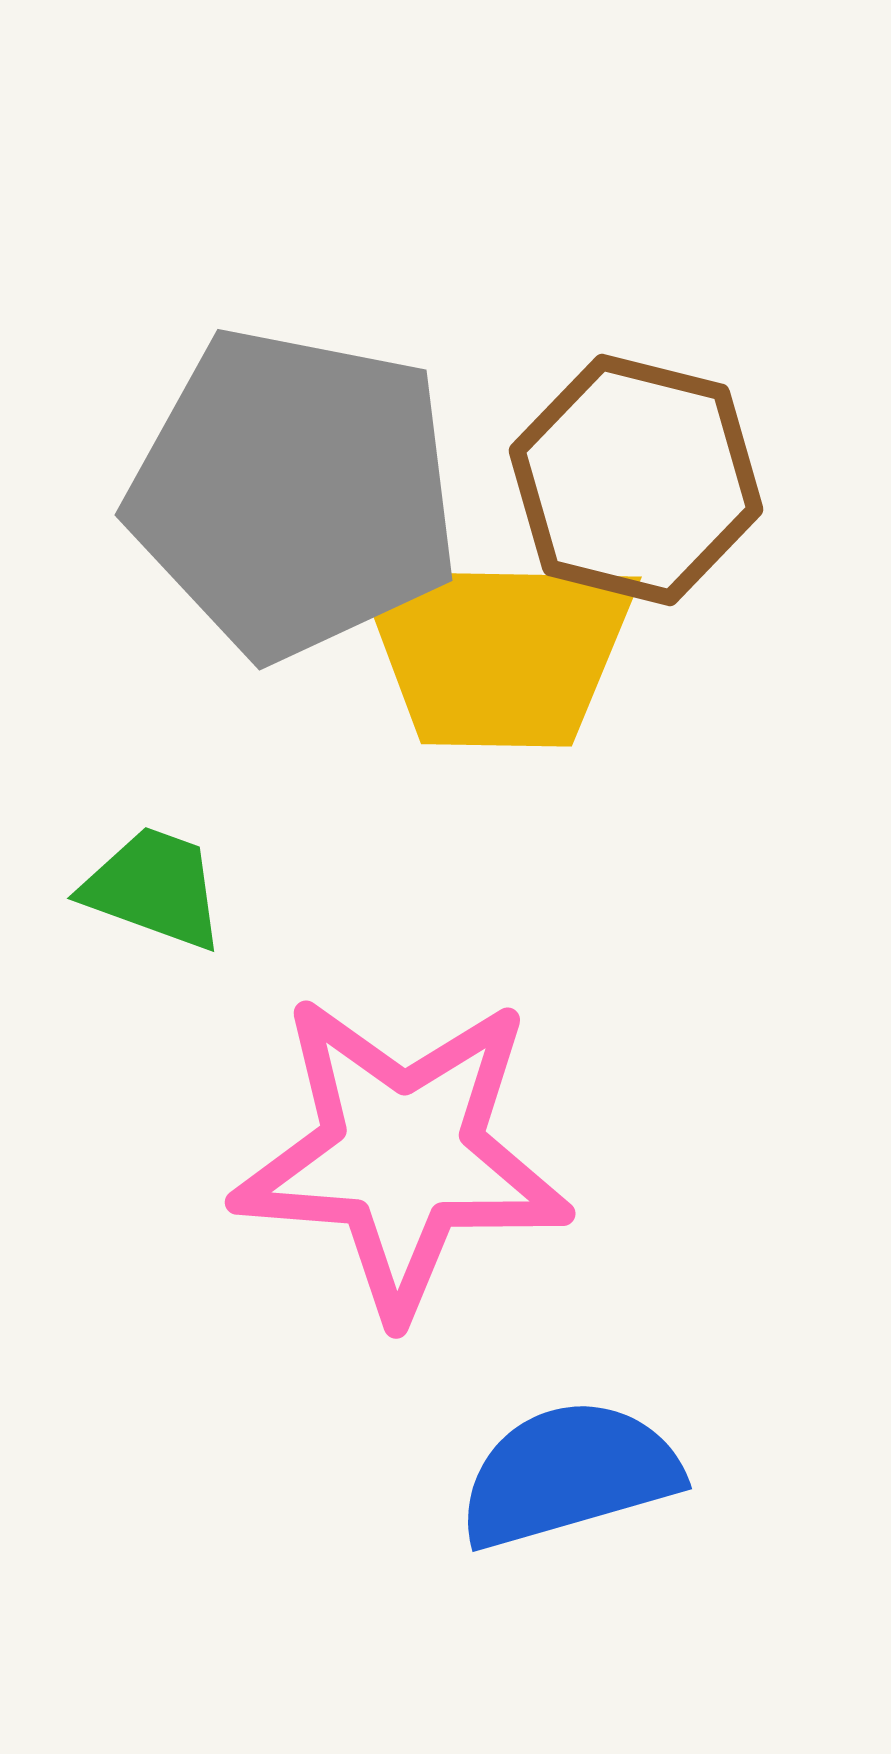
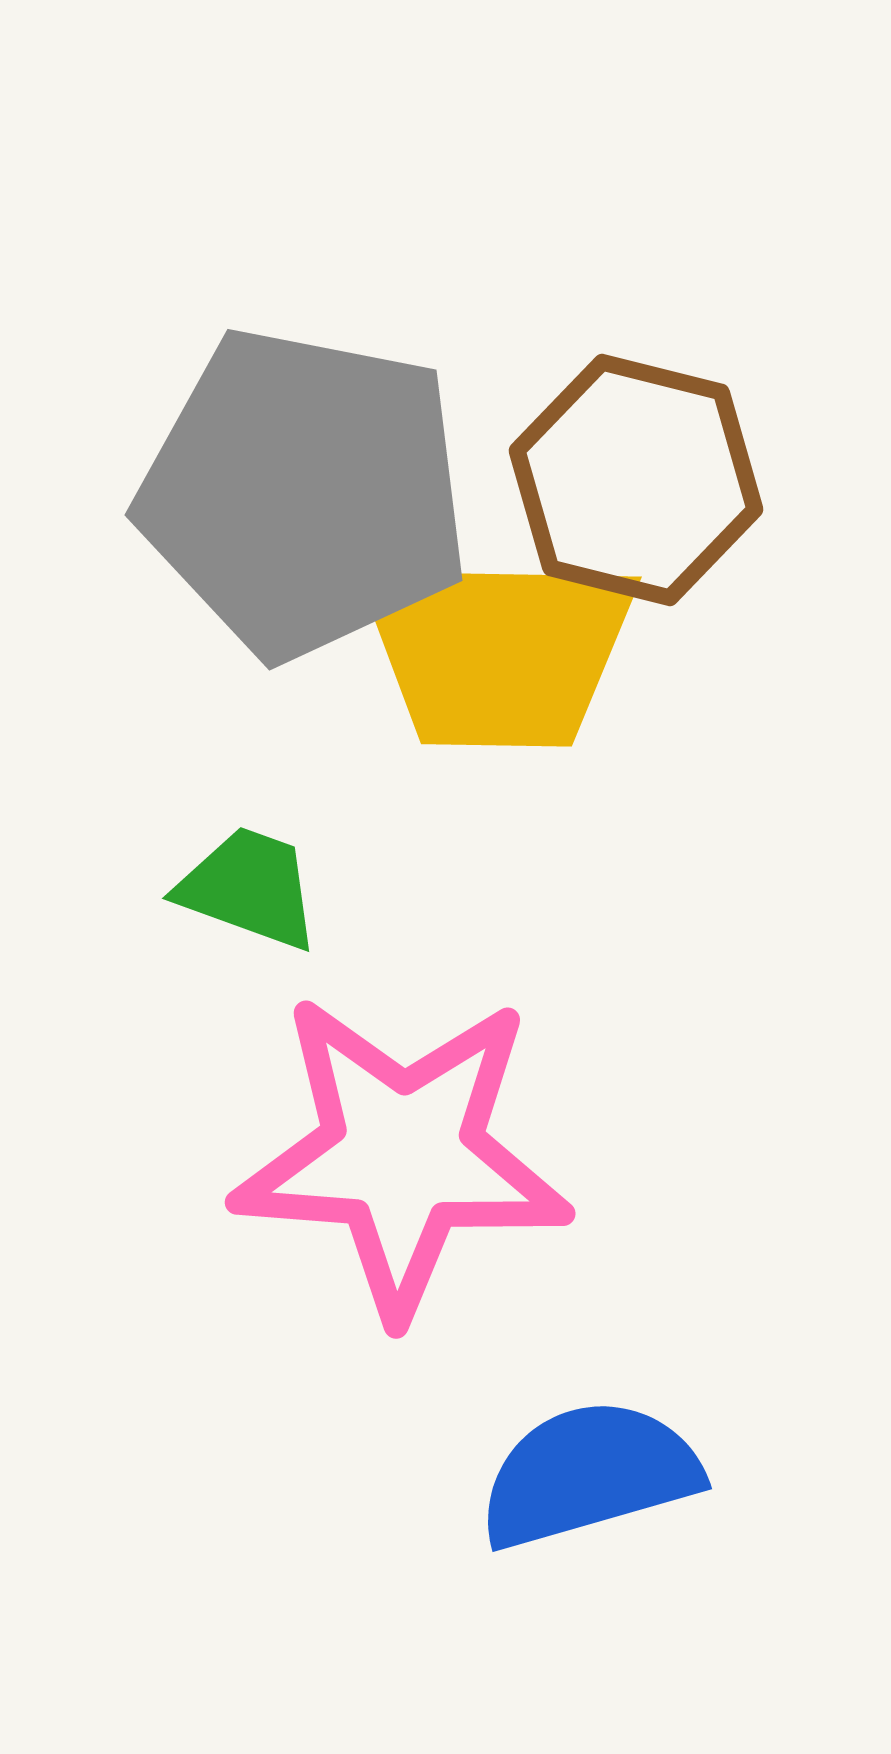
gray pentagon: moved 10 px right
green trapezoid: moved 95 px right
blue semicircle: moved 20 px right
